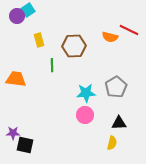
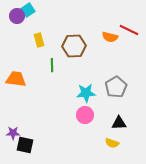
yellow semicircle: rotated 96 degrees clockwise
